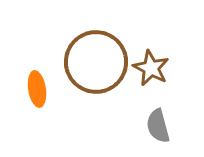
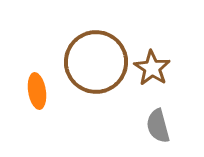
brown star: moved 1 px right; rotated 6 degrees clockwise
orange ellipse: moved 2 px down
